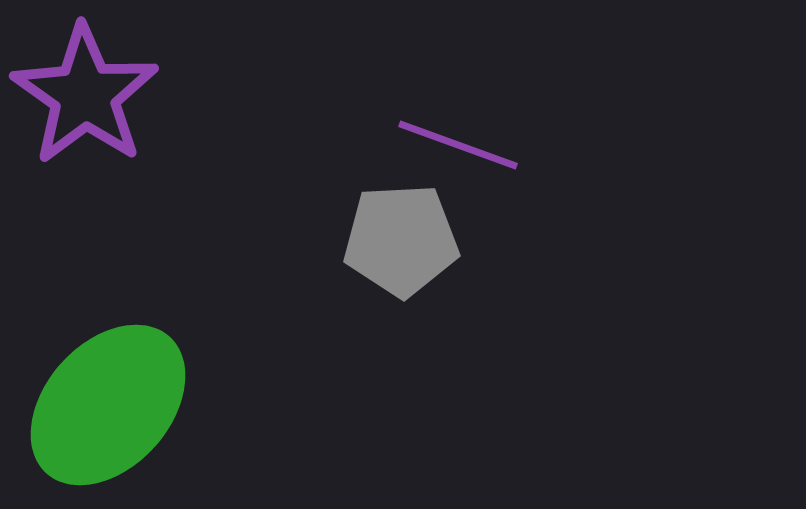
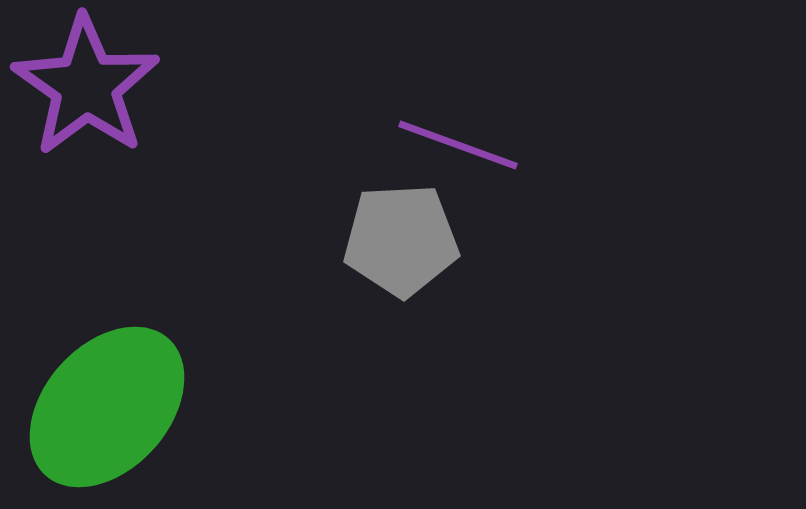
purple star: moved 1 px right, 9 px up
green ellipse: moved 1 px left, 2 px down
